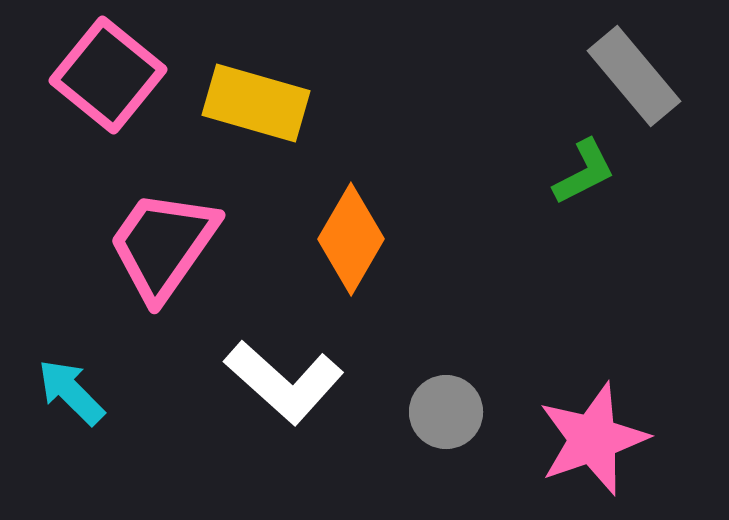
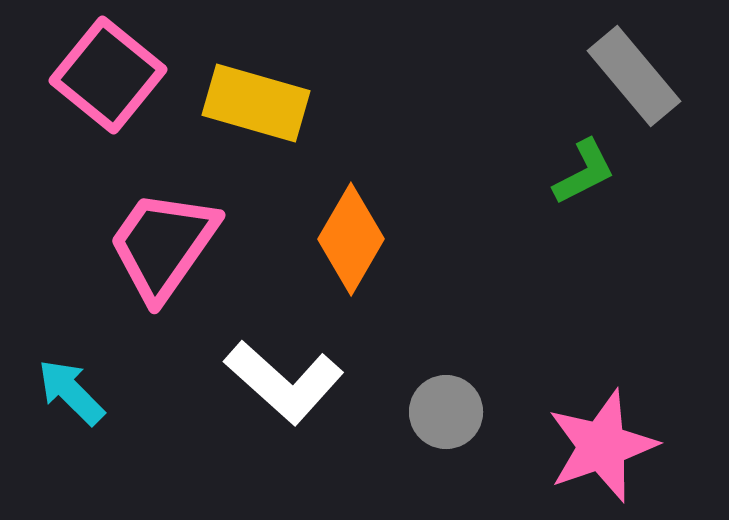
pink star: moved 9 px right, 7 px down
